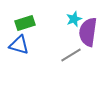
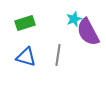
purple semicircle: rotated 36 degrees counterclockwise
blue triangle: moved 7 px right, 12 px down
gray line: moved 13 px left; rotated 50 degrees counterclockwise
